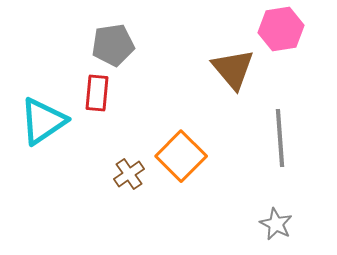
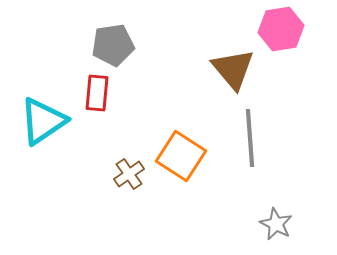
gray line: moved 30 px left
orange square: rotated 12 degrees counterclockwise
